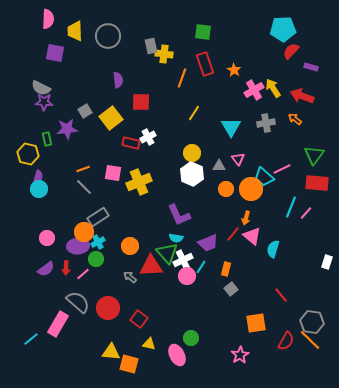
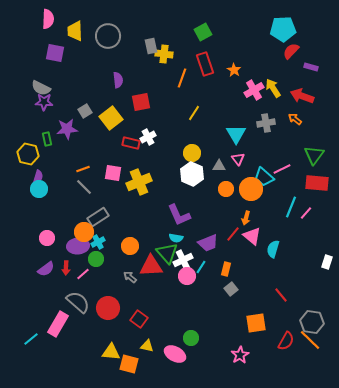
green square at (203, 32): rotated 36 degrees counterclockwise
red square at (141, 102): rotated 12 degrees counterclockwise
cyan triangle at (231, 127): moved 5 px right, 7 px down
yellow triangle at (149, 344): moved 2 px left, 2 px down
pink ellipse at (177, 355): moved 2 px left, 1 px up; rotated 35 degrees counterclockwise
